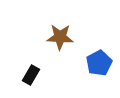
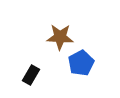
blue pentagon: moved 18 px left
